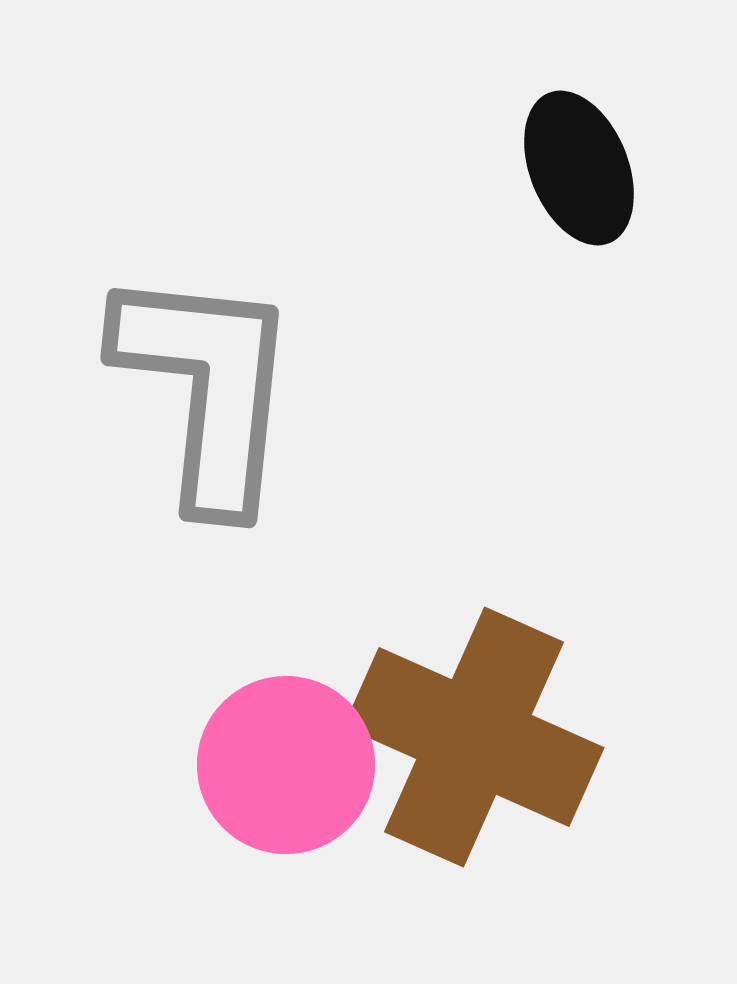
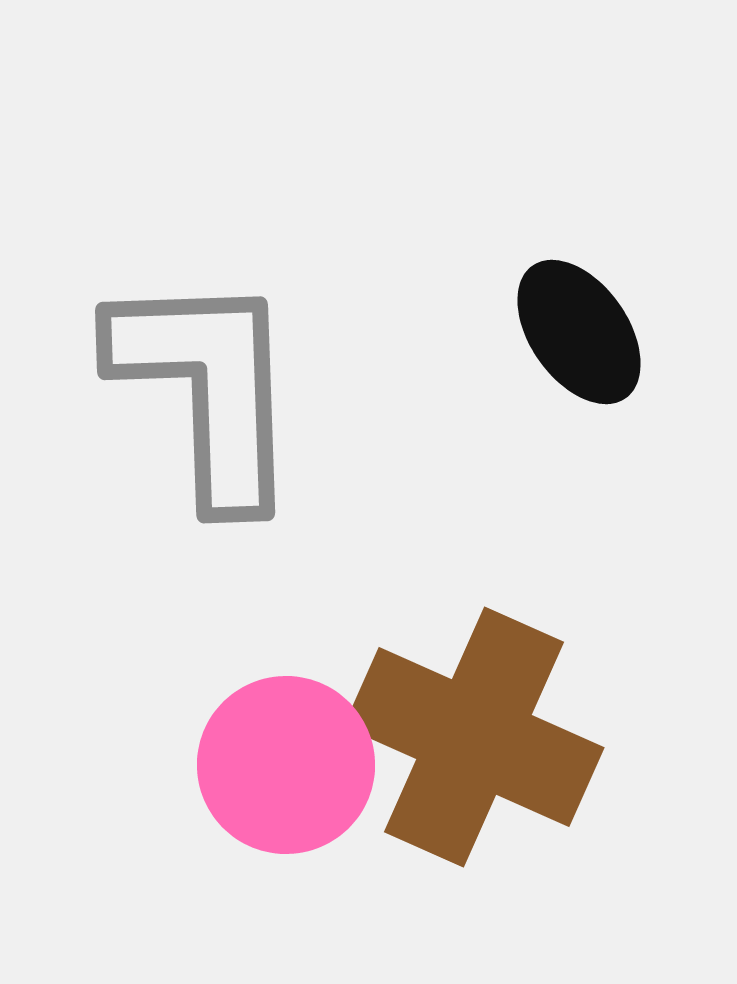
black ellipse: moved 164 px down; rotated 13 degrees counterclockwise
gray L-shape: rotated 8 degrees counterclockwise
